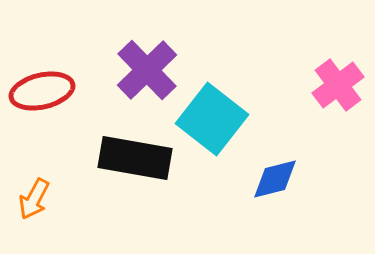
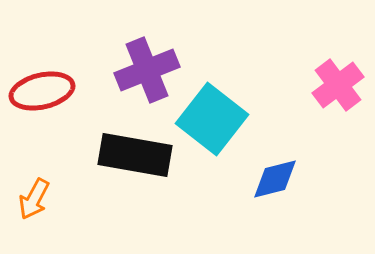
purple cross: rotated 22 degrees clockwise
black rectangle: moved 3 px up
